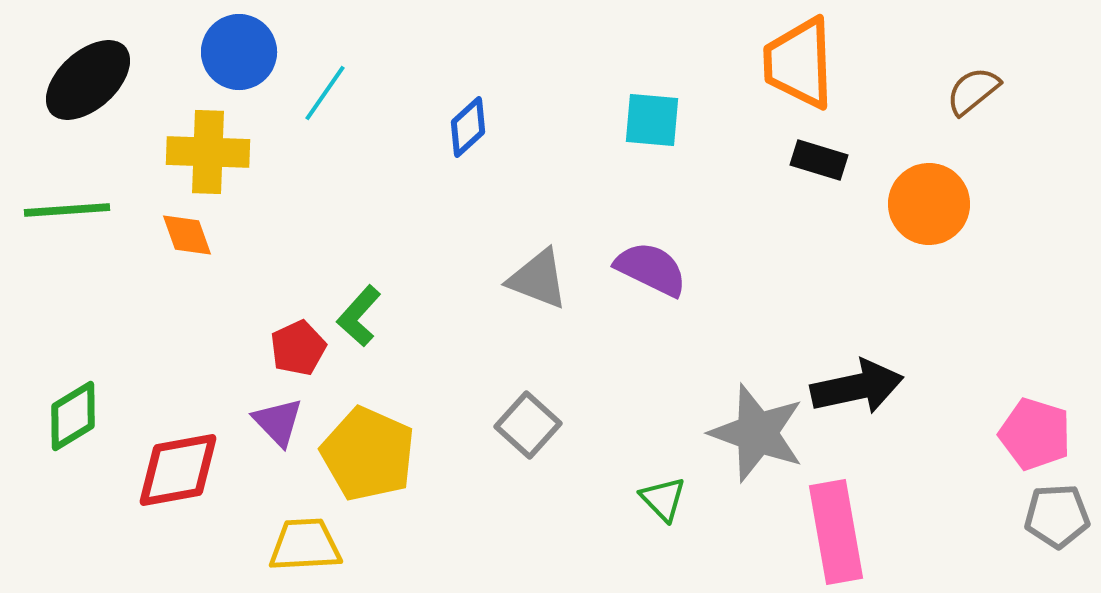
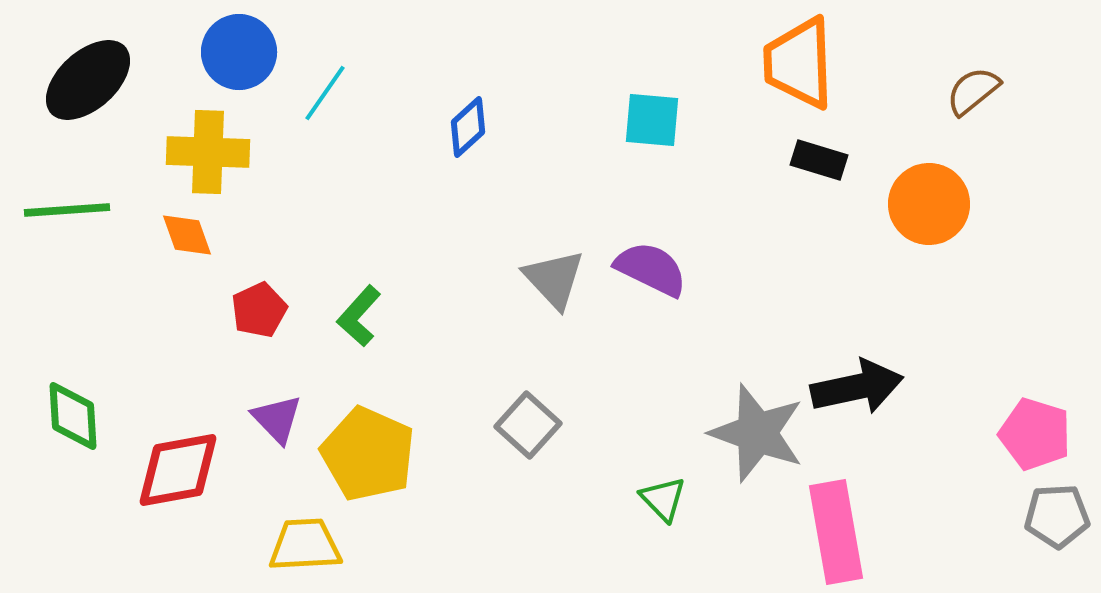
gray triangle: moved 16 px right; rotated 26 degrees clockwise
red pentagon: moved 39 px left, 38 px up
green diamond: rotated 62 degrees counterclockwise
purple triangle: moved 1 px left, 3 px up
